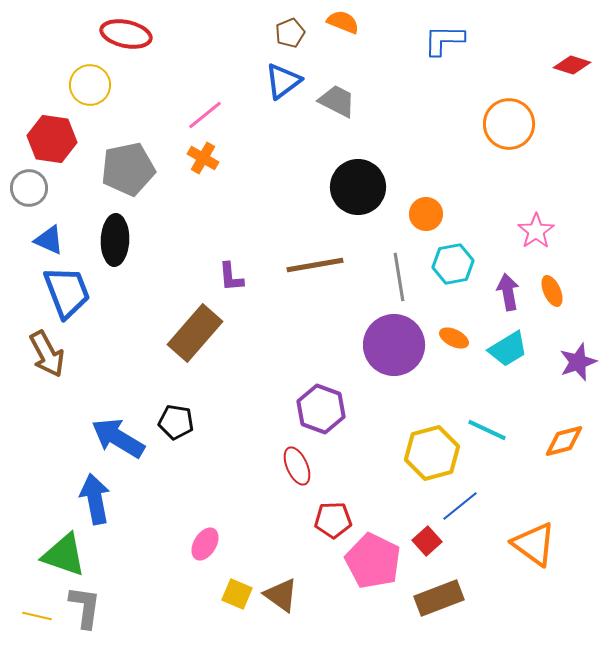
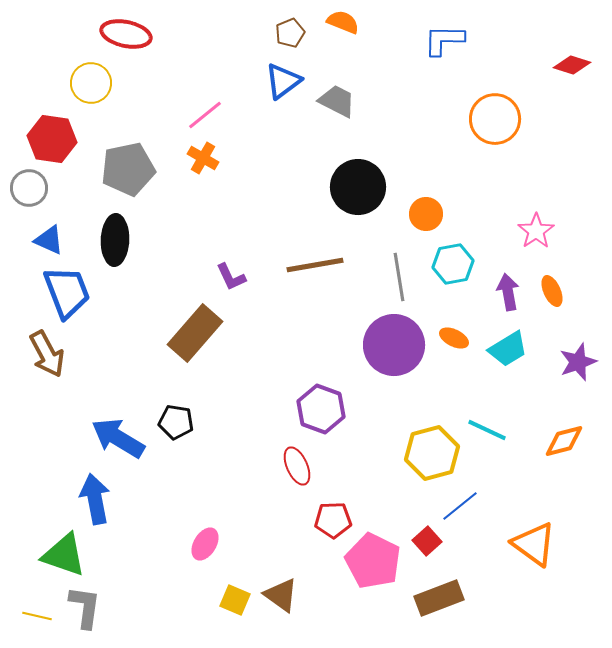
yellow circle at (90, 85): moved 1 px right, 2 px up
orange circle at (509, 124): moved 14 px left, 5 px up
purple L-shape at (231, 277): rotated 20 degrees counterclockwise
yellow square at (237, 594): moved 2 px left, 6 px down
